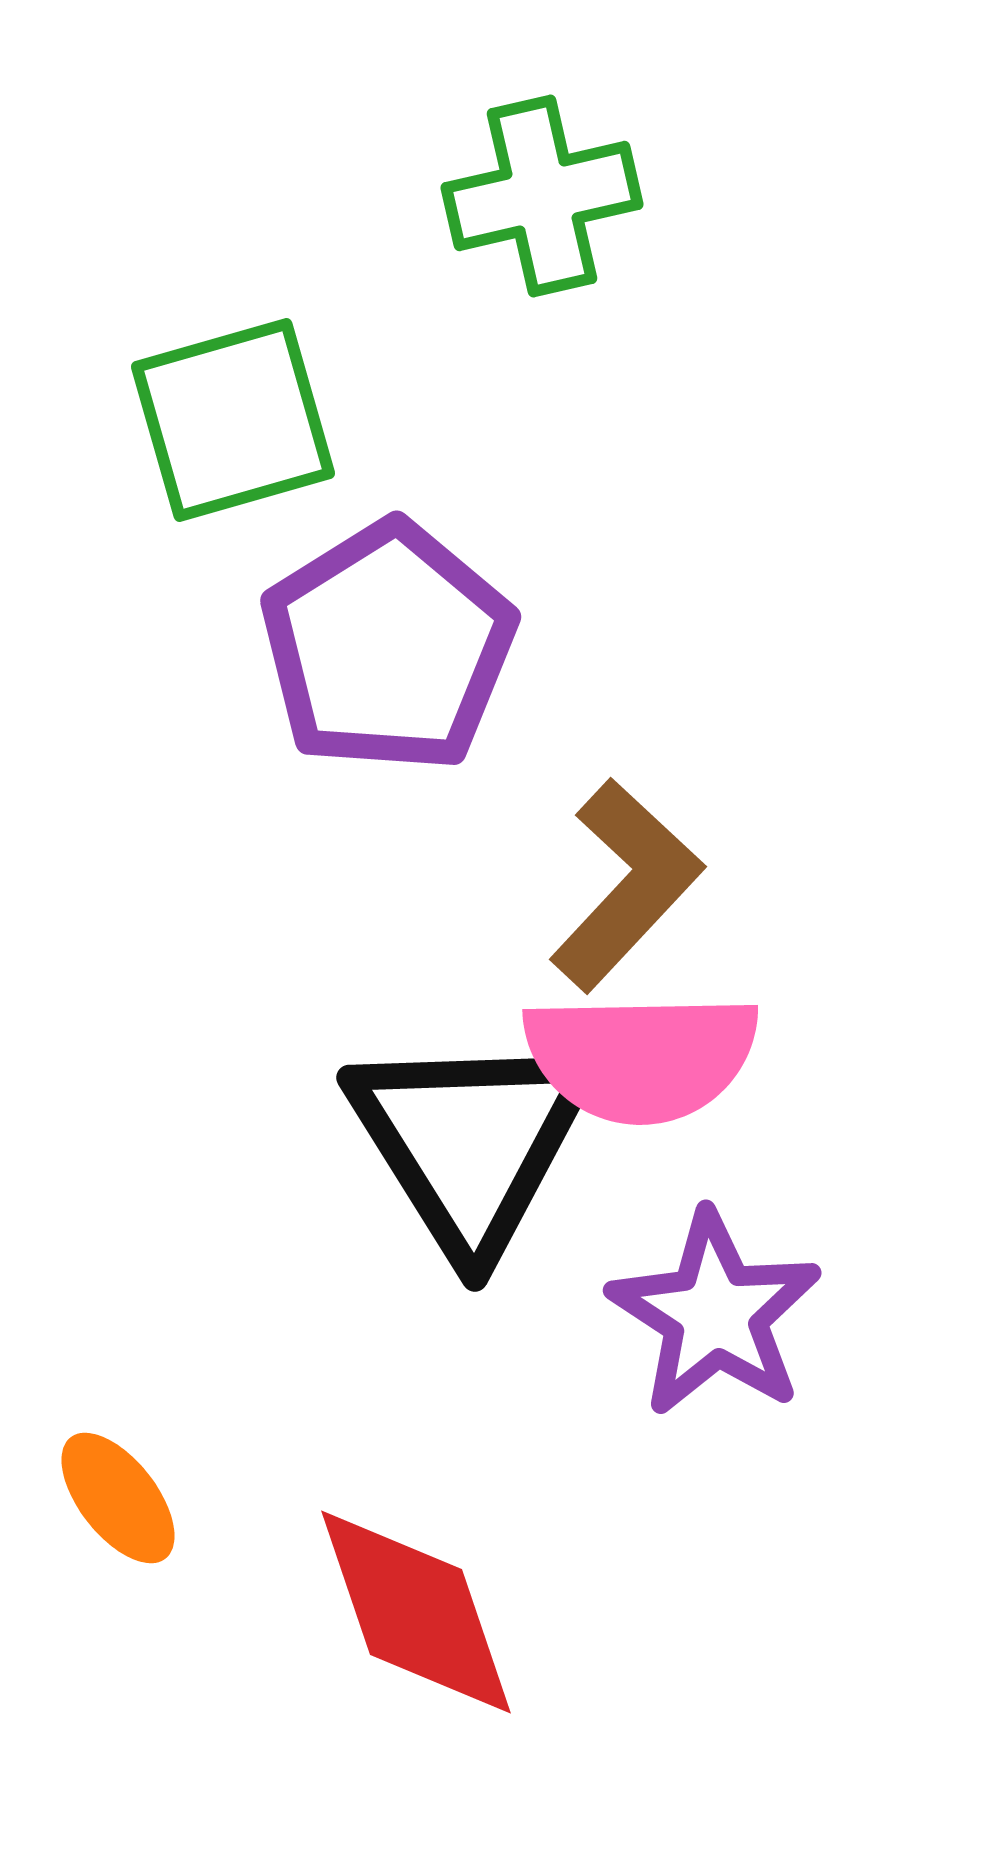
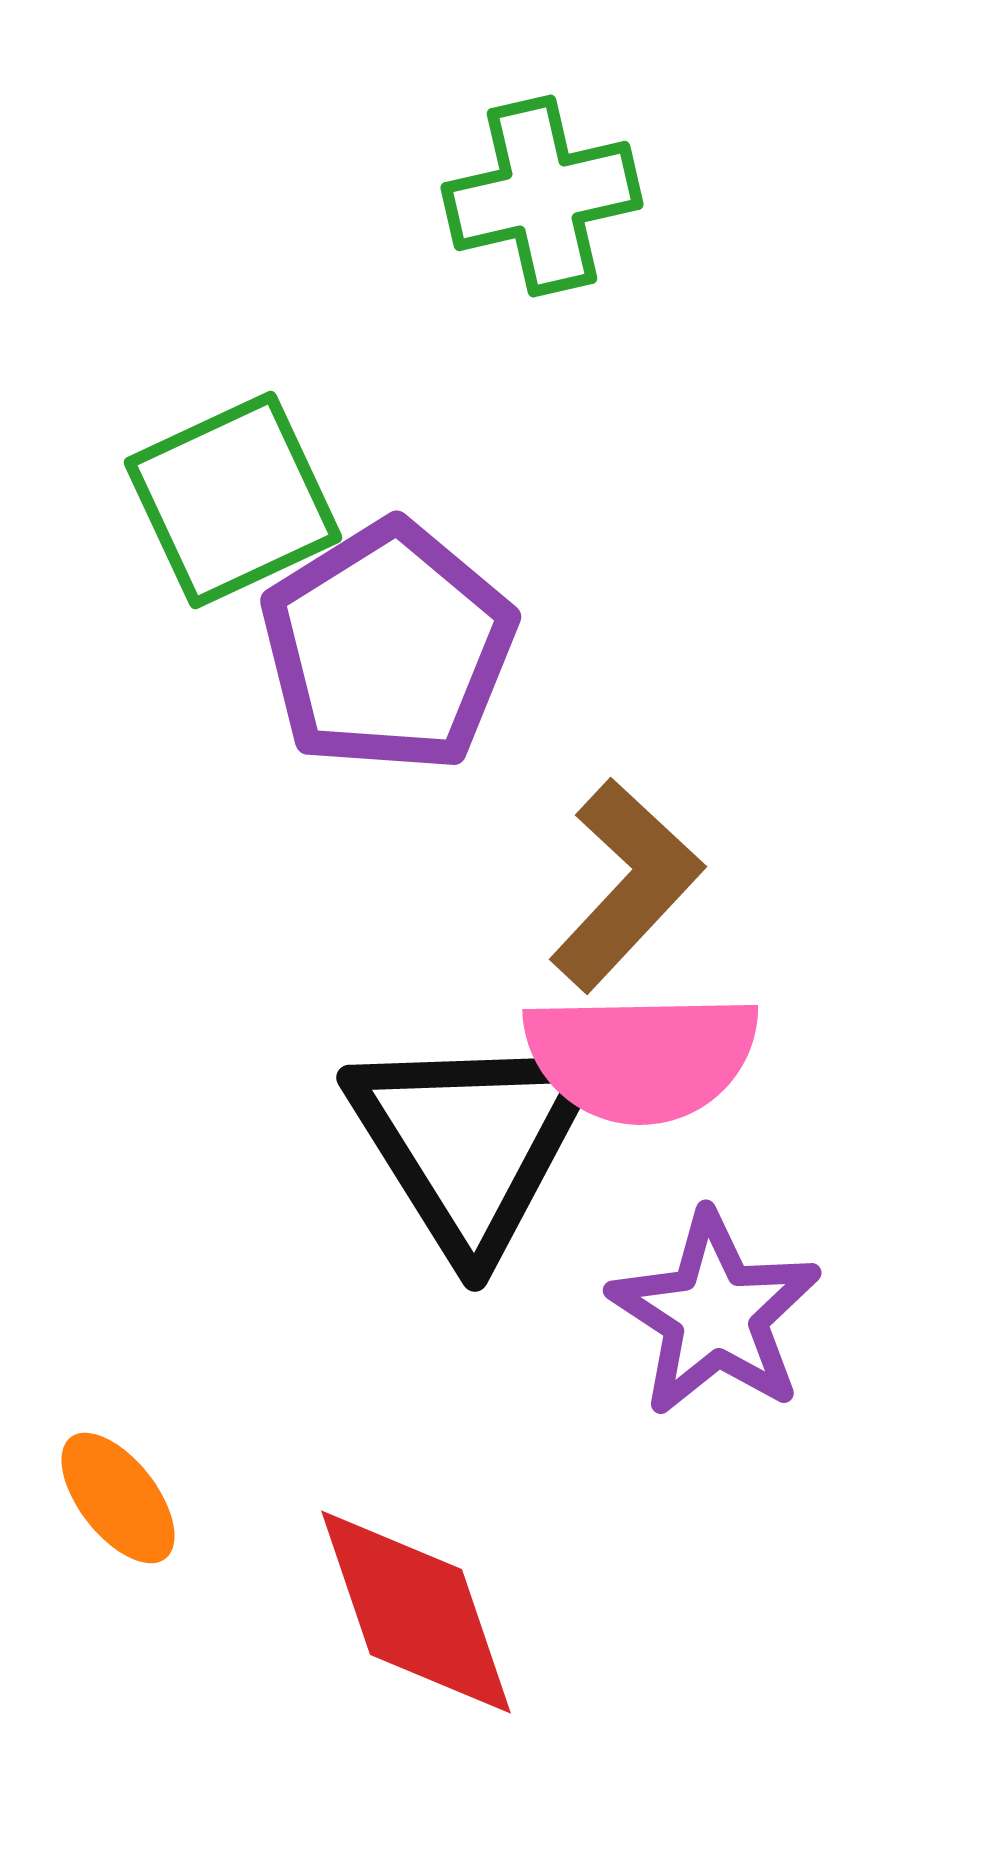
green square: moved 80 px down; rotated 9 degrees counterclockwise
